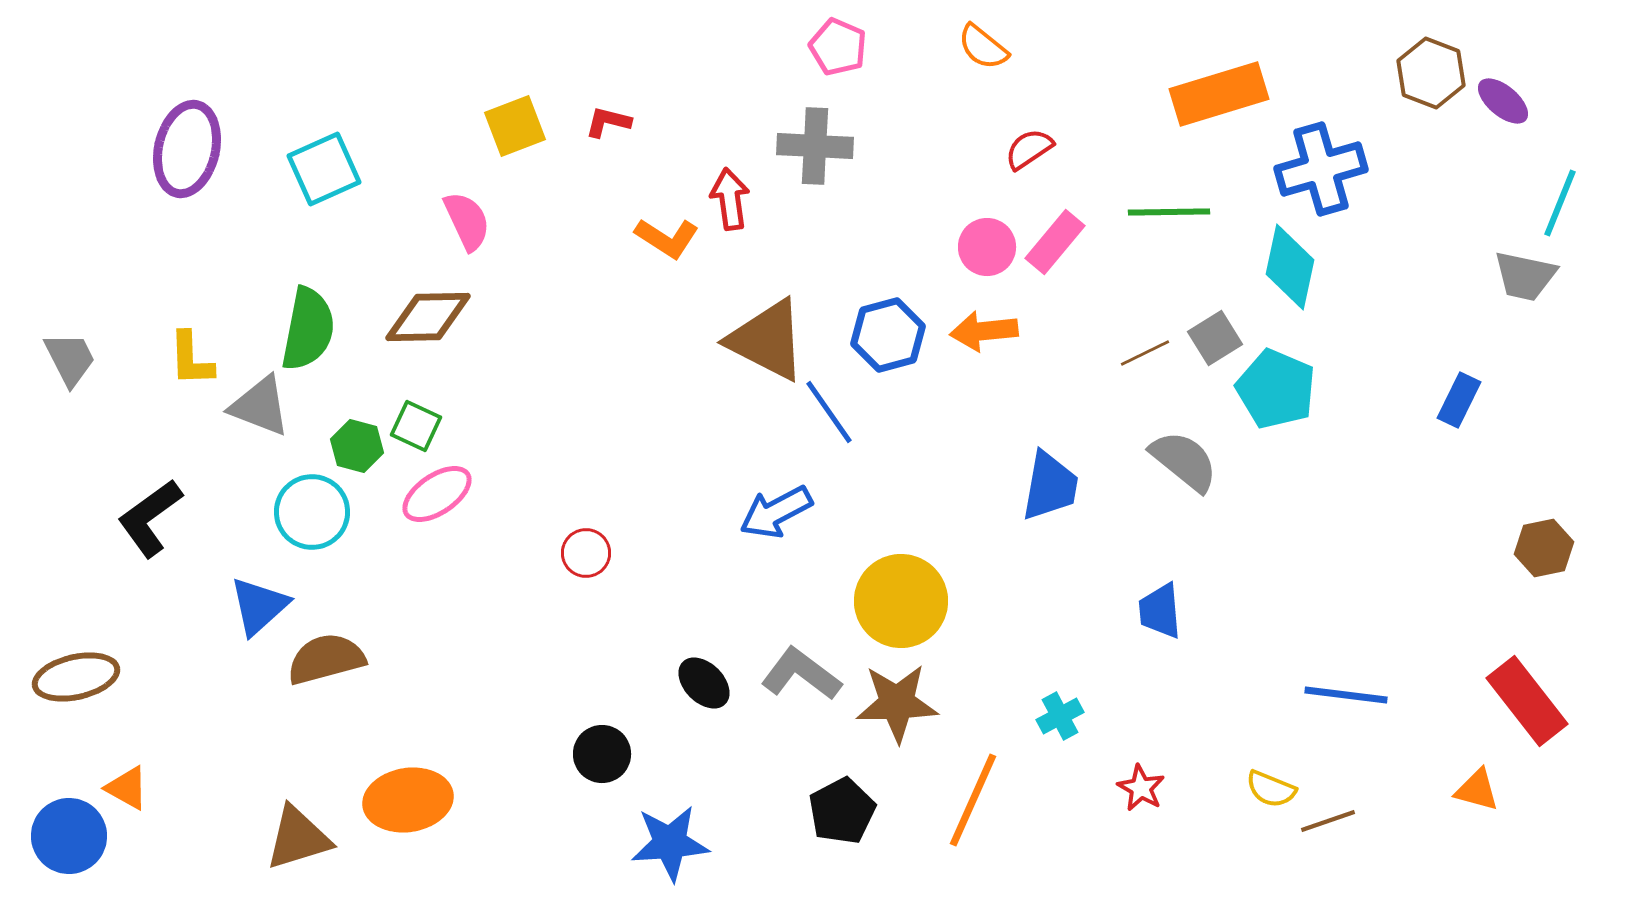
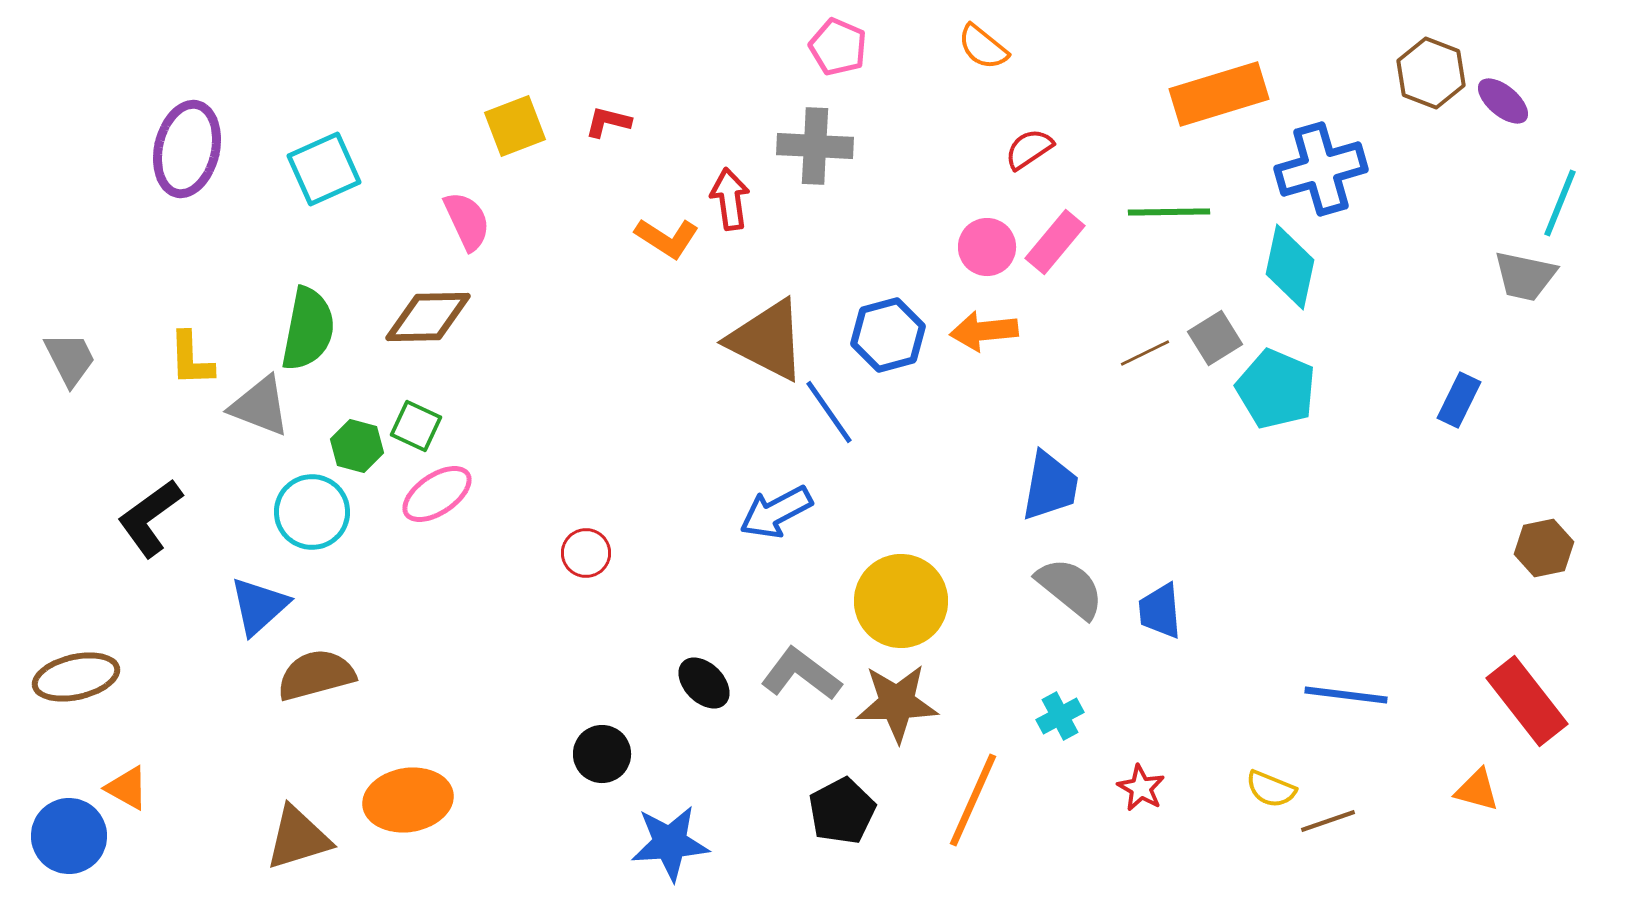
gray semicircle at (1184, 461): moved 114 px left, 127 px down
brown semicircle at (326, 659): moved 10 px left, 16 px down
